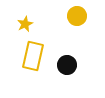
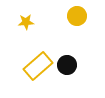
yellow star: moved 1 px right, 2 px up; rotated 21 degrees clockwise
yellow rectangle: moved 5 px right, 10 px down; rotated 36 degrees clockwise
